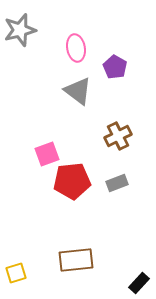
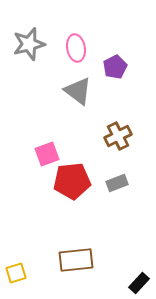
gray star: moved 9 px right, 14 px down
purple pentagon: rotated 15 degrees clockwise
